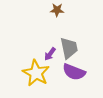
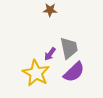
brown star: moved 7 px left
purple semicircle: rotated 65 degrees counterclockwise
